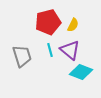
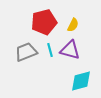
red pentagon: moved 4 px left
purple triangle: rotated 25 degrees counterclockwise
gray trapezoid: moved 4 px right, 4 px up; rotated 95 degrees counterclockwise
cyan diamond: moved 9 px down; rotated 35 degrees counterclockwise
